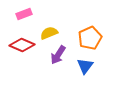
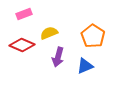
orange pentagon: moved 3 px right, 2 px up; rotated 15 degrees counterclockwise
purple arrow: moved 2 px down; rotated 18 degrees counterclockwise
blue triangle: rotated 30 degrees clockwise
